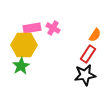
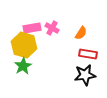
pink cross: moved 1 px left
orange semicircle: moved 14 px left, 2 px up
yellow hexagon: rotated 15 degrees clockwise
red rectangle: rotated 66 degrees clockwise
green star: moved 2 px right
